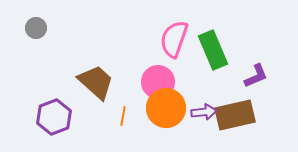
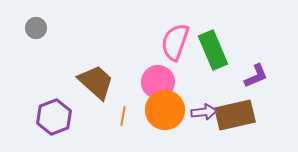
pink semicircle: moved 1 px right, 3 px down
orange circle: moved 1 px left, 2 px down
